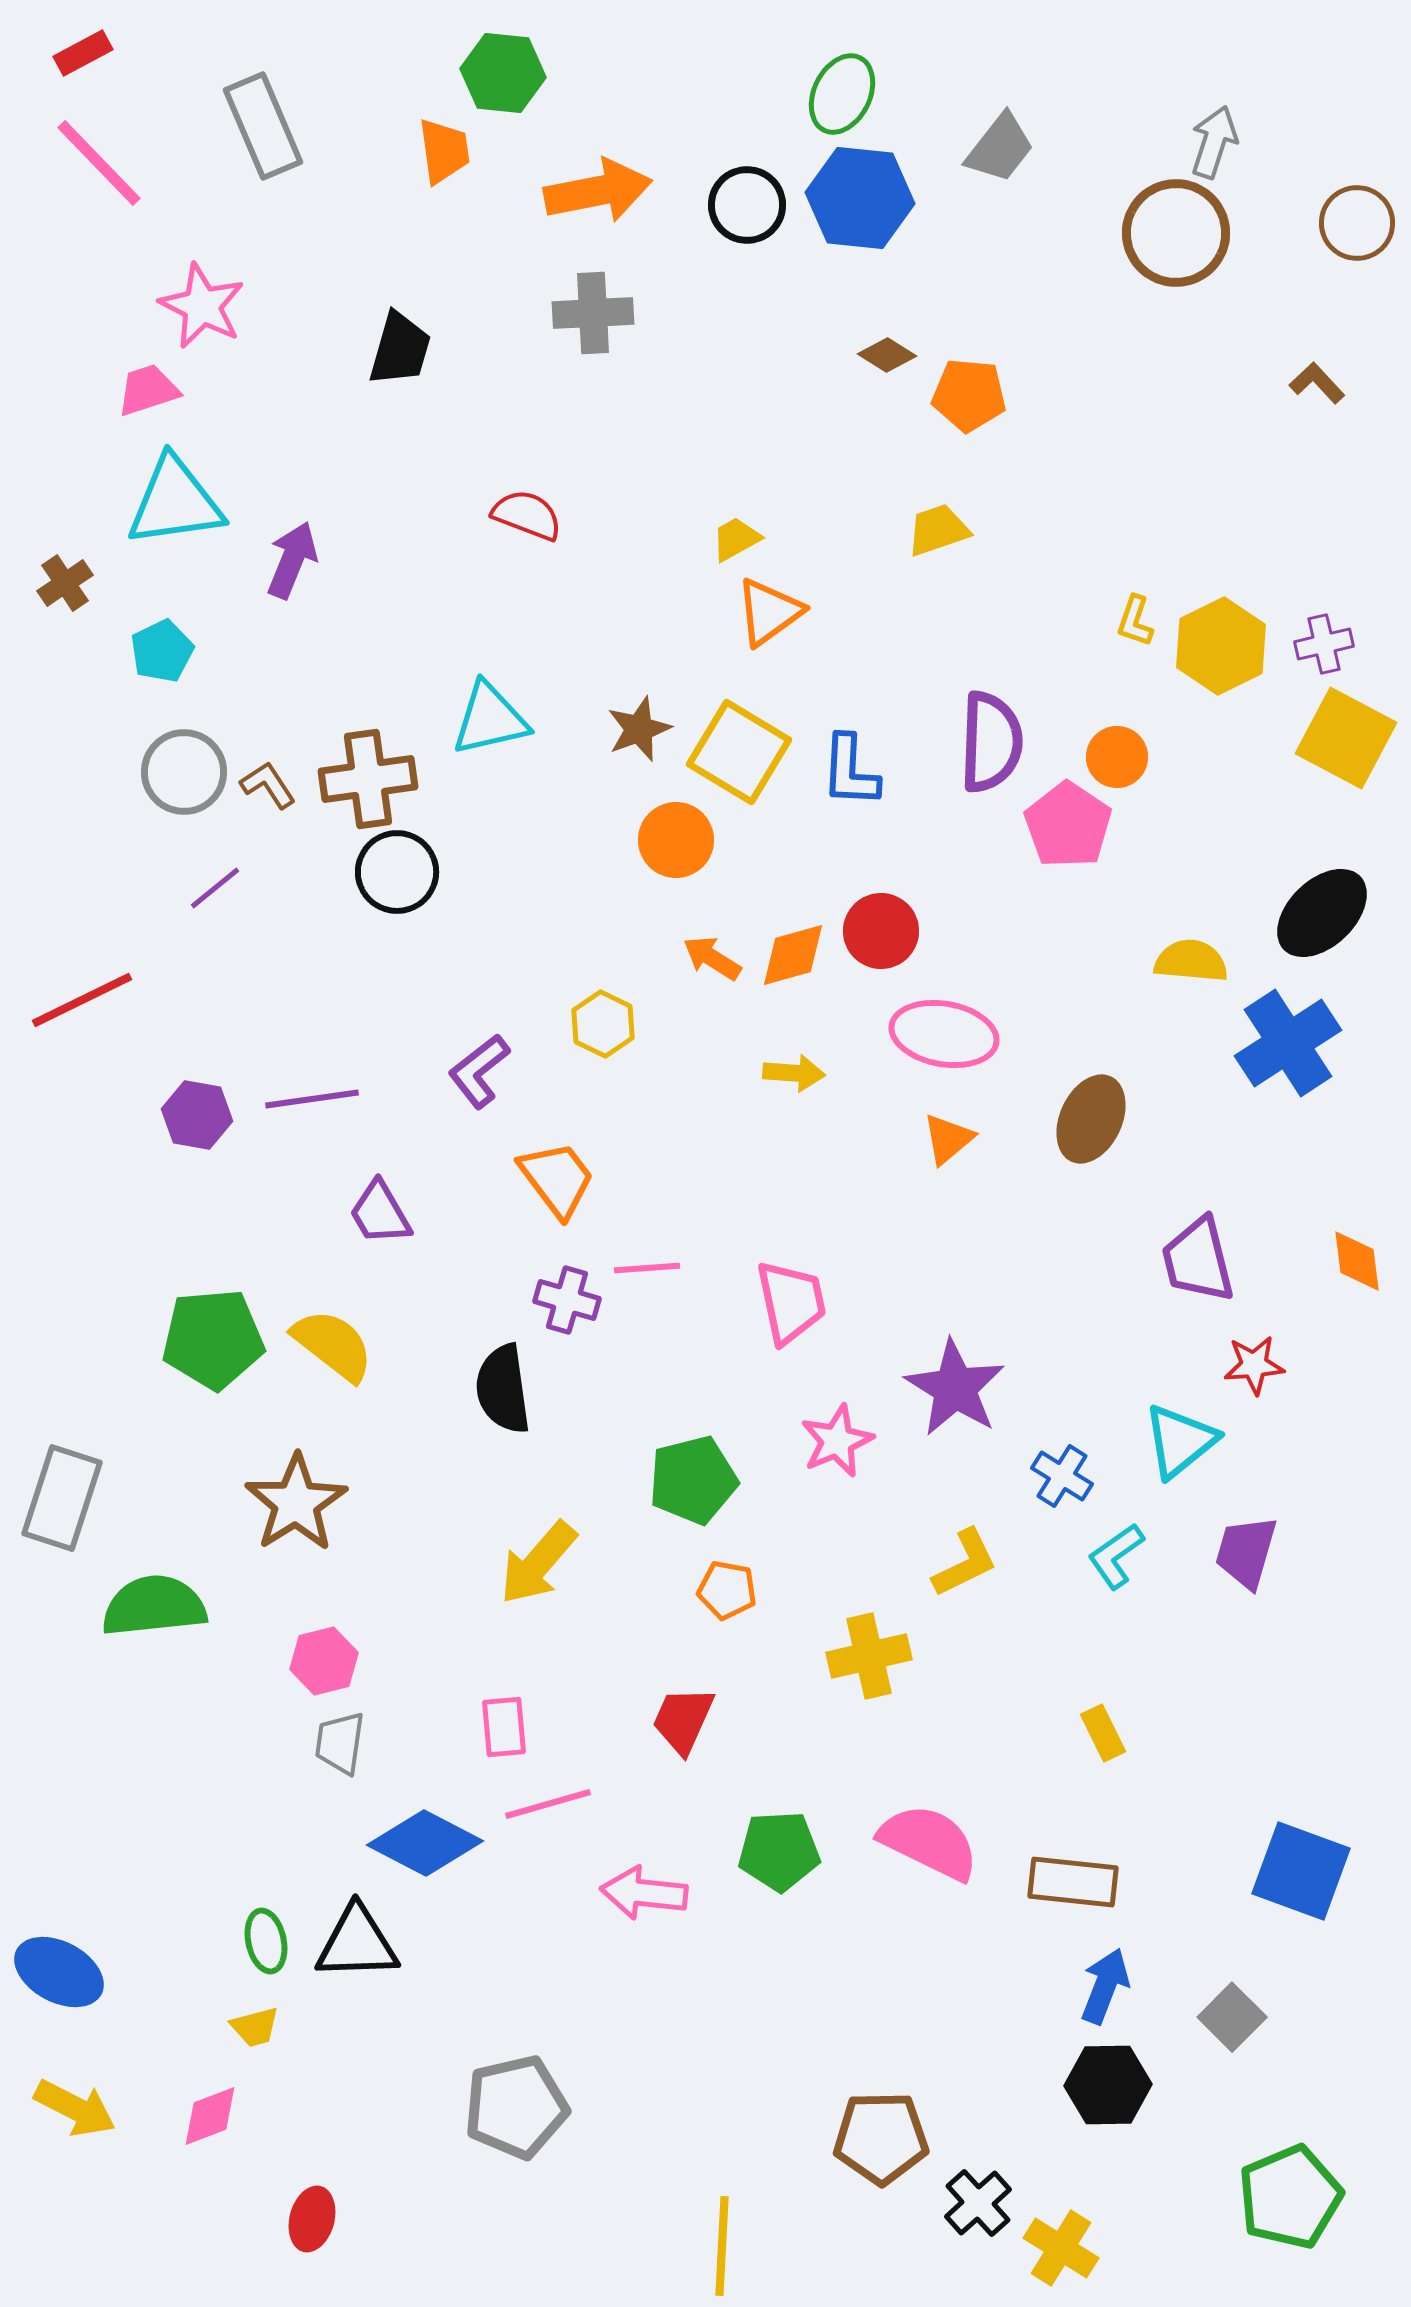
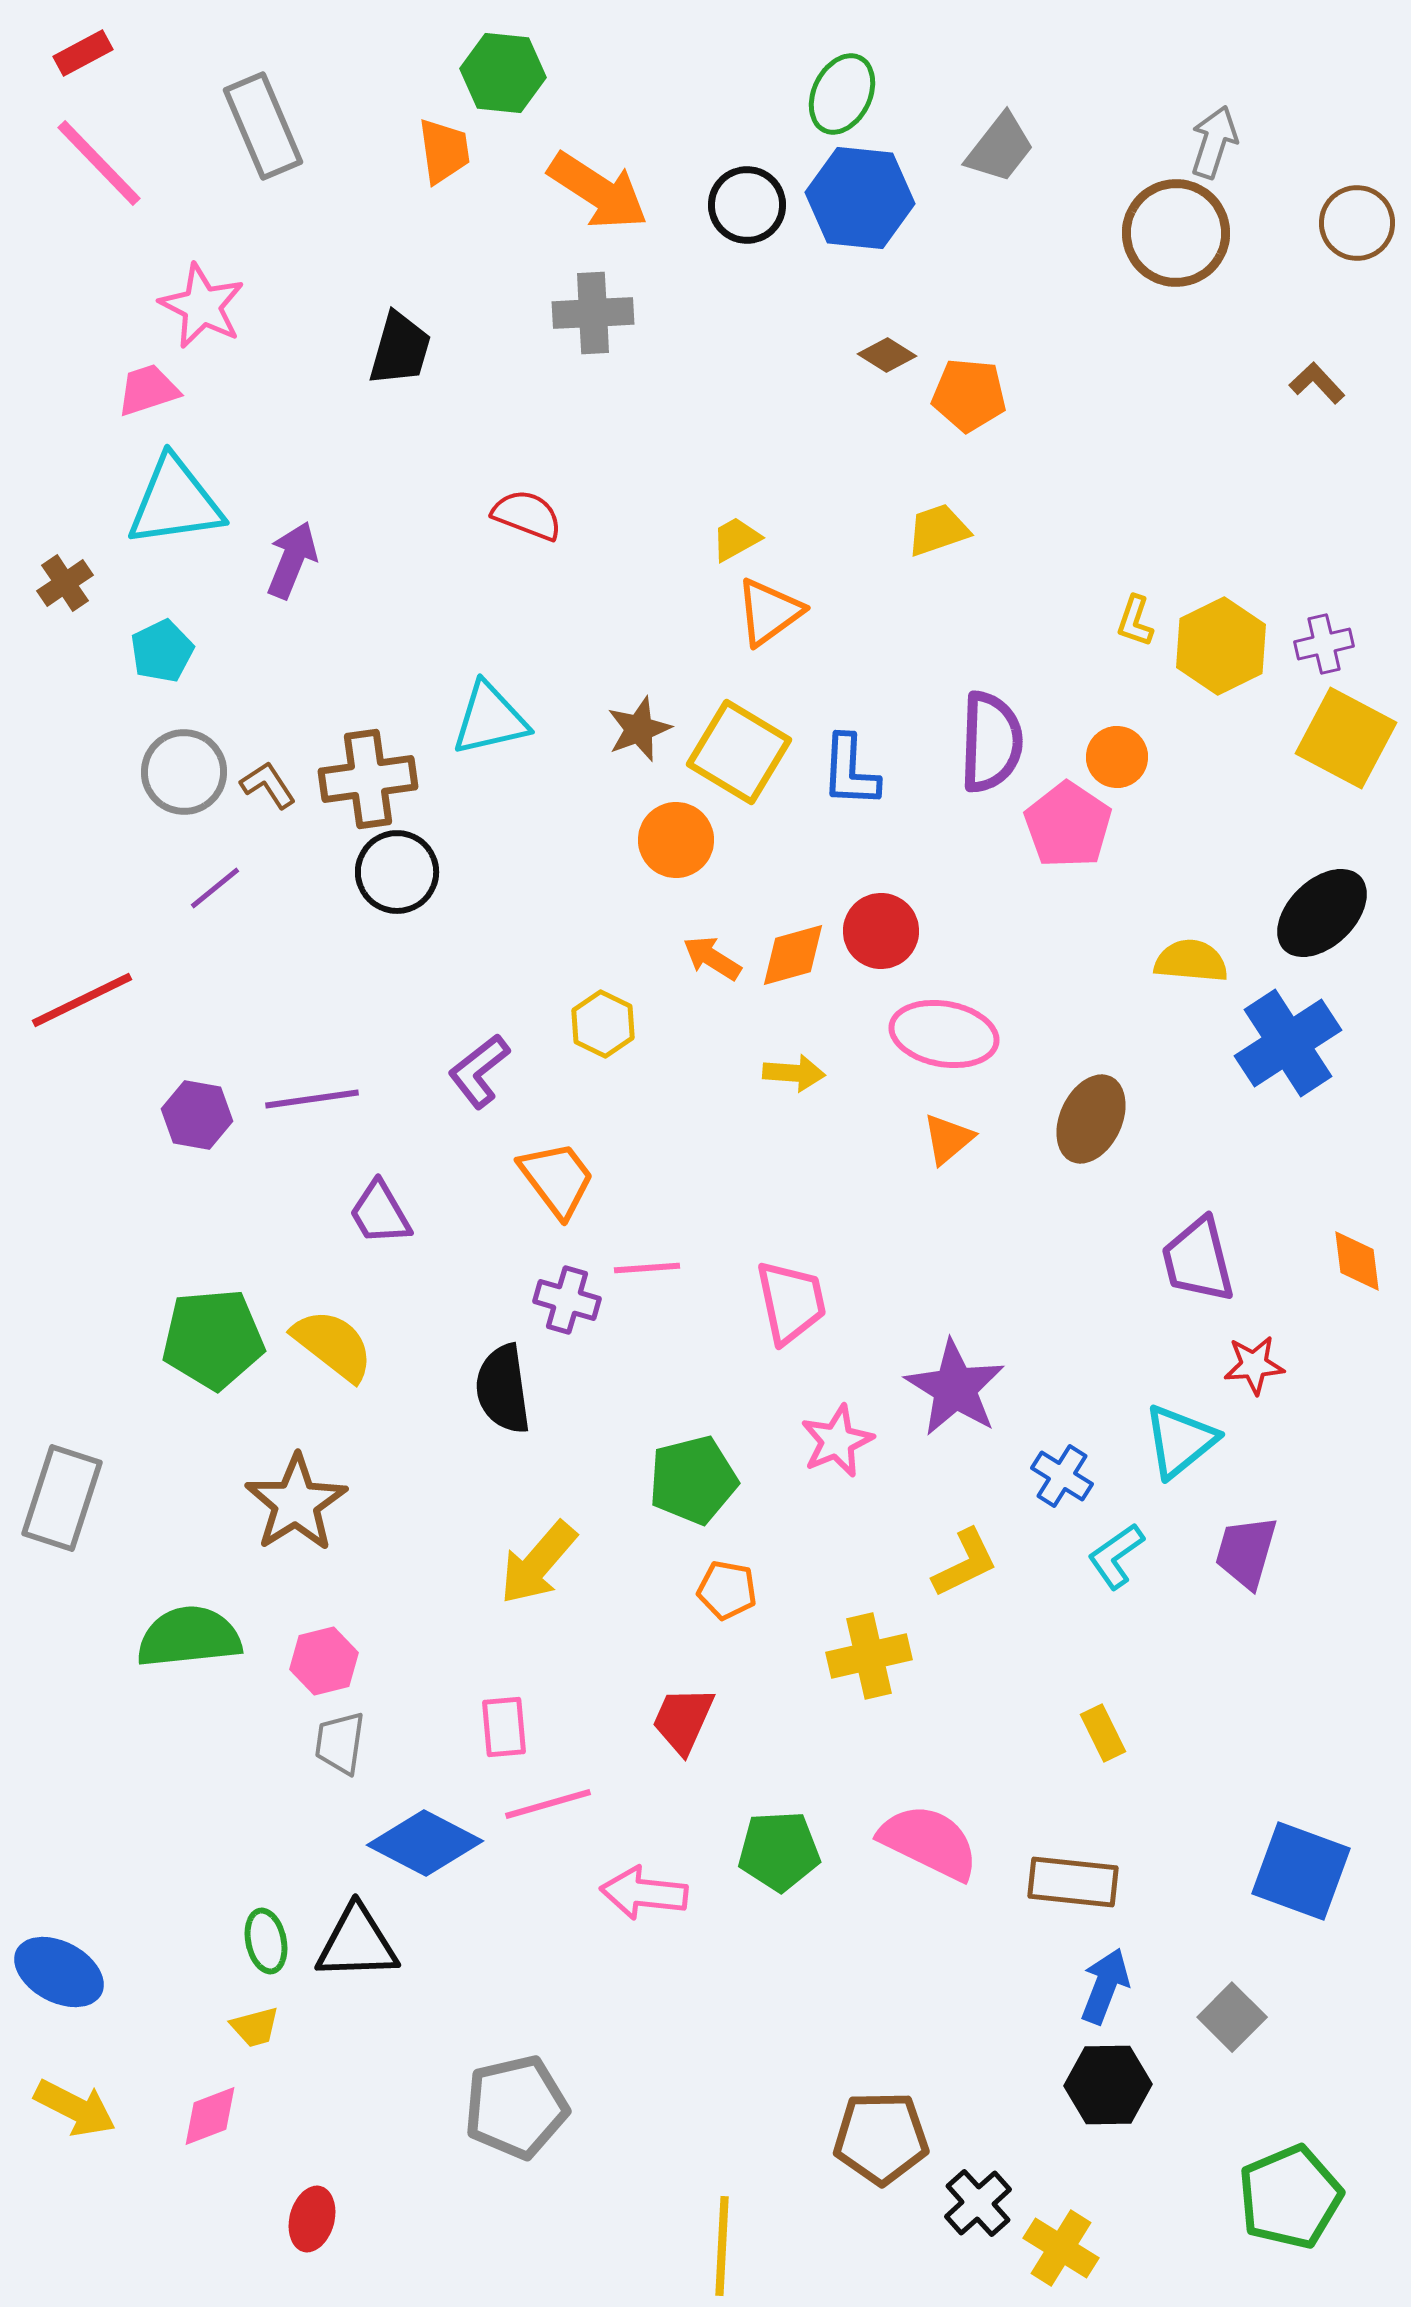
orange arrow at (598, 191): rotated 44 degrees clockwise
green semicircle at (154, 1606): moved 35 px right, 31 px down
